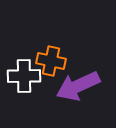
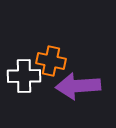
purple arrow: rotated 21 degrees clockwise
